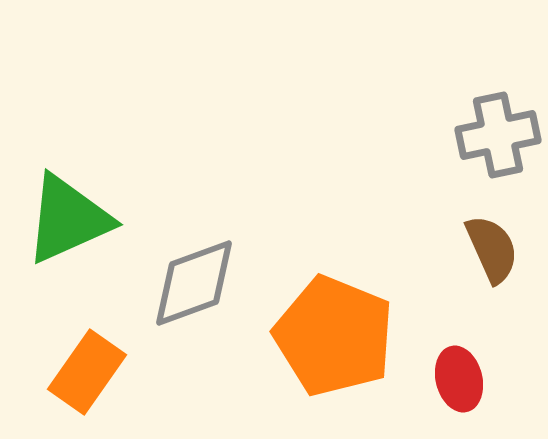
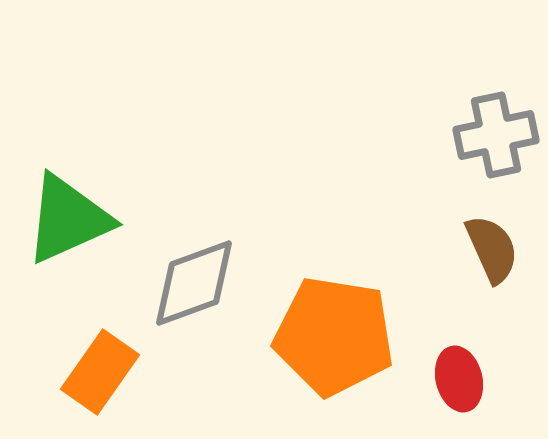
gray cross: moved 2 px left
orange pentagon: rotated 13 degrees counterclockwise
orange rectangle: moved 13 px right
